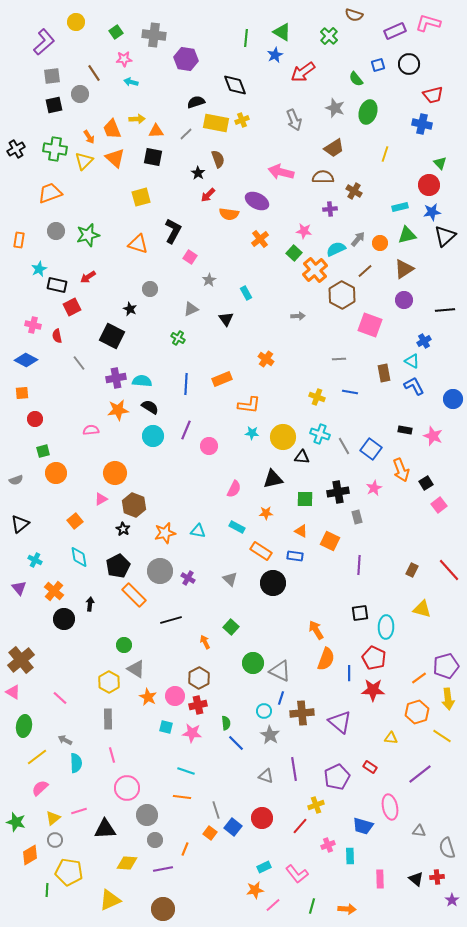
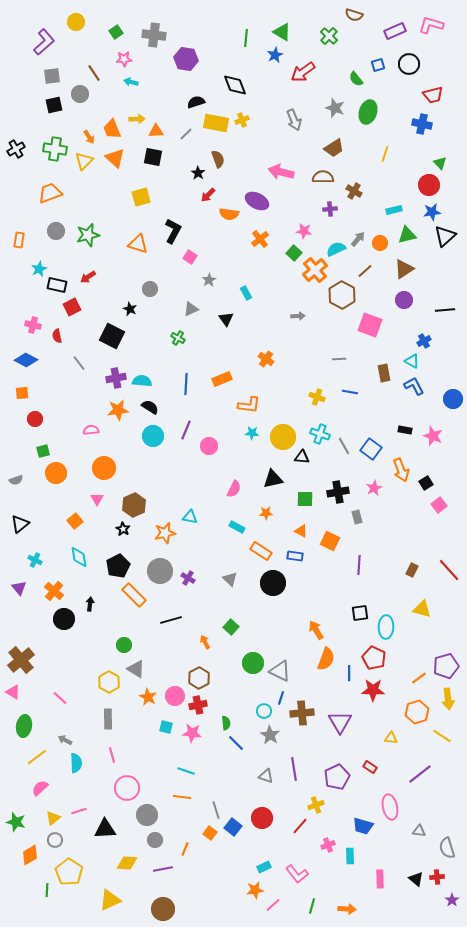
pink L-shape at (428, 23): moved 3 px right, 2 px down
cyan rectangle at (400, 207): moved 6 px left, 3 px down
orange circle at (115, 473): moved 11 px left, 5 px up
pink triangle at (101, 499): moved 4 px left; rotated 32 degrees counterclockwise
brown hexagon at (134, 505): rotated 15 degrees clockwise
cyan triangle at (198, 531): moved 8 px left, 14 px up
purple triangle at (340, 722): rotated 20 degrees clockwise
yellow pentagon at (69, 872): rotated 24 degrees clockwise
